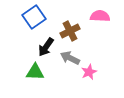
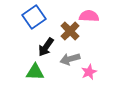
pink semicircle: moved 11 px left
brown cross: rotated 18 degrees counterclockwise
gray arrow: moved 1 px down; rotated 42 degrees counterclockwise
